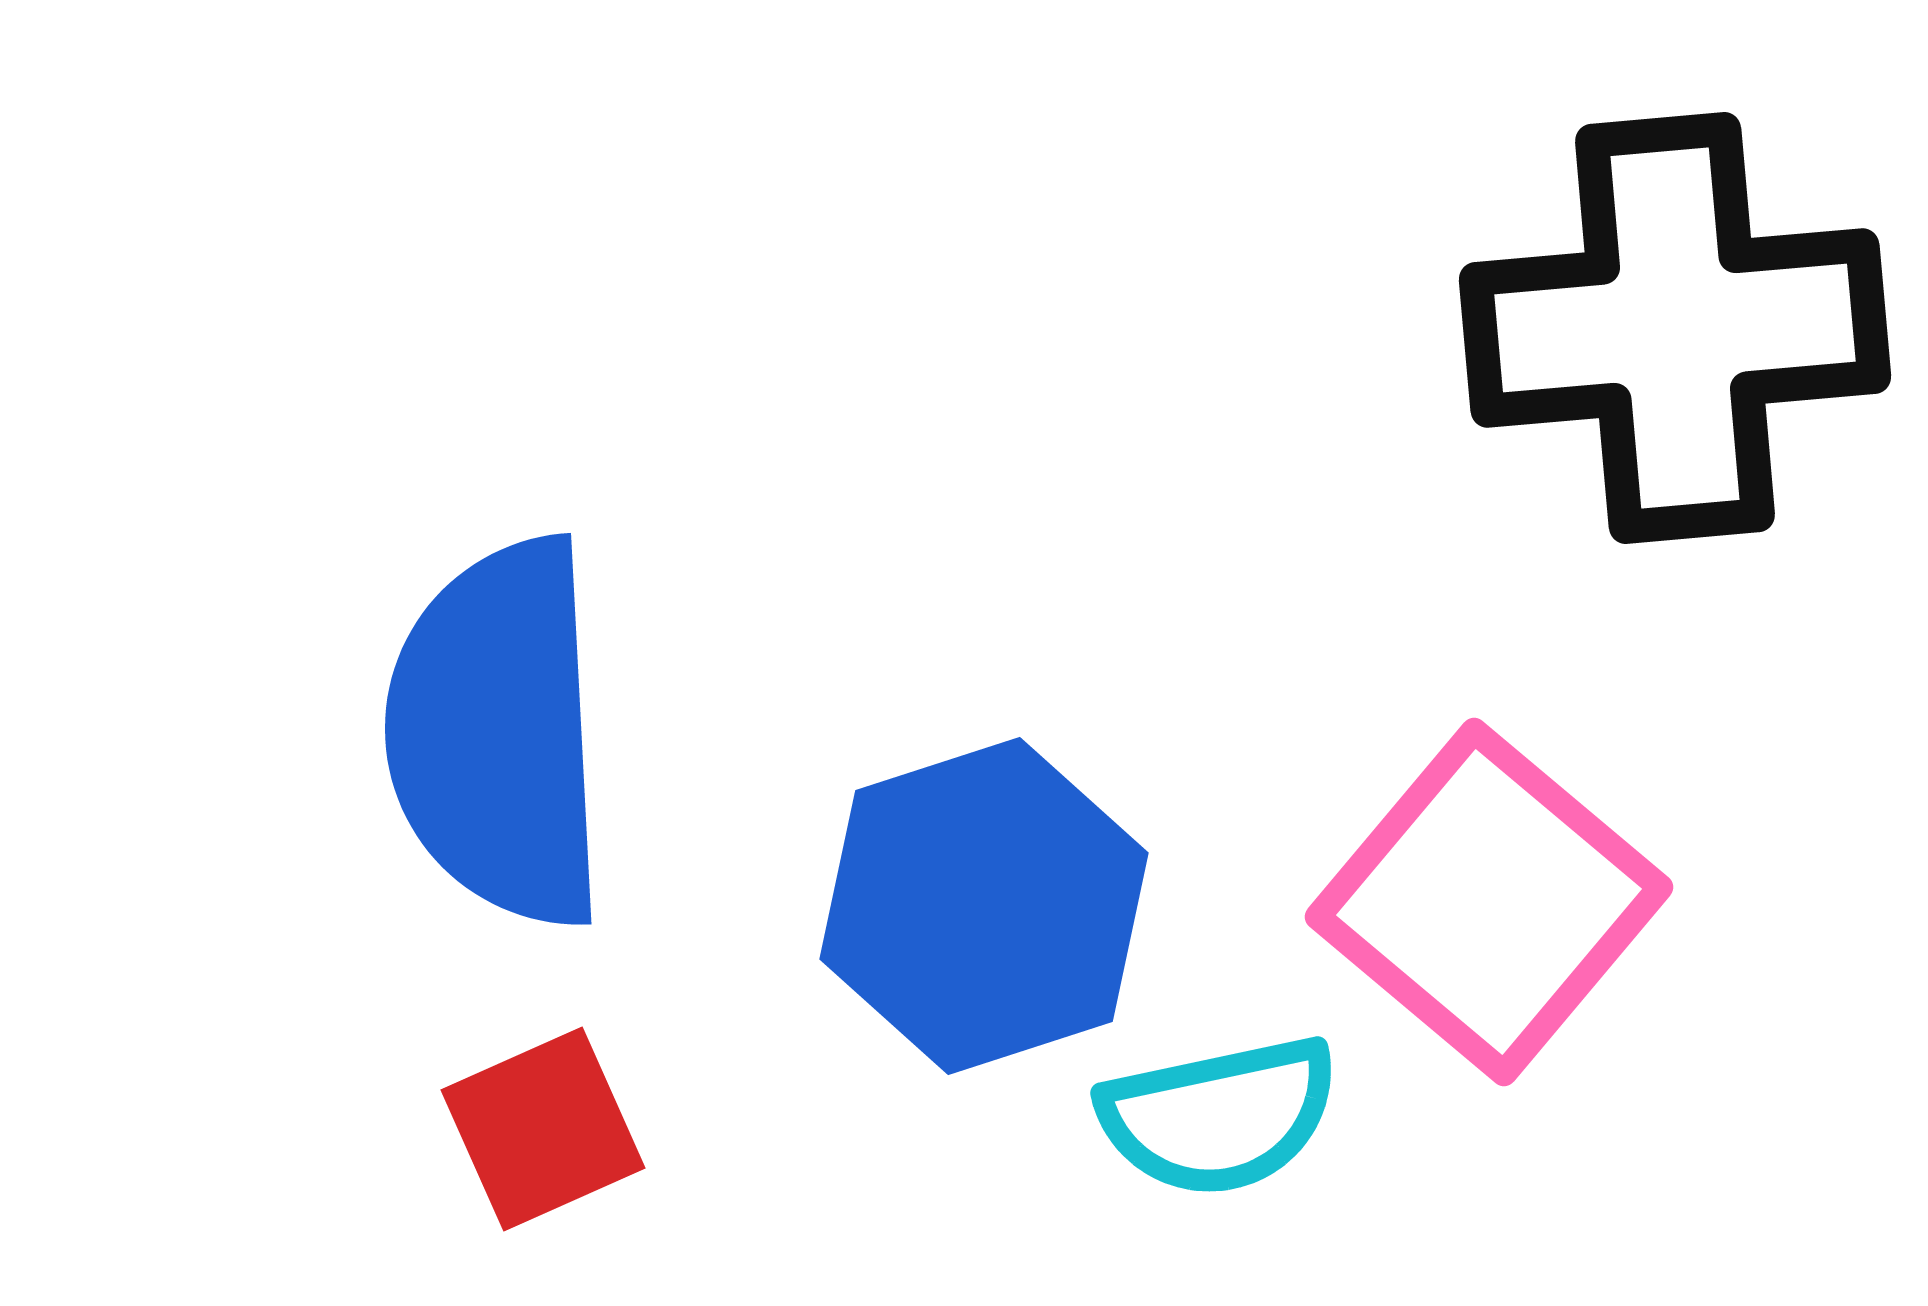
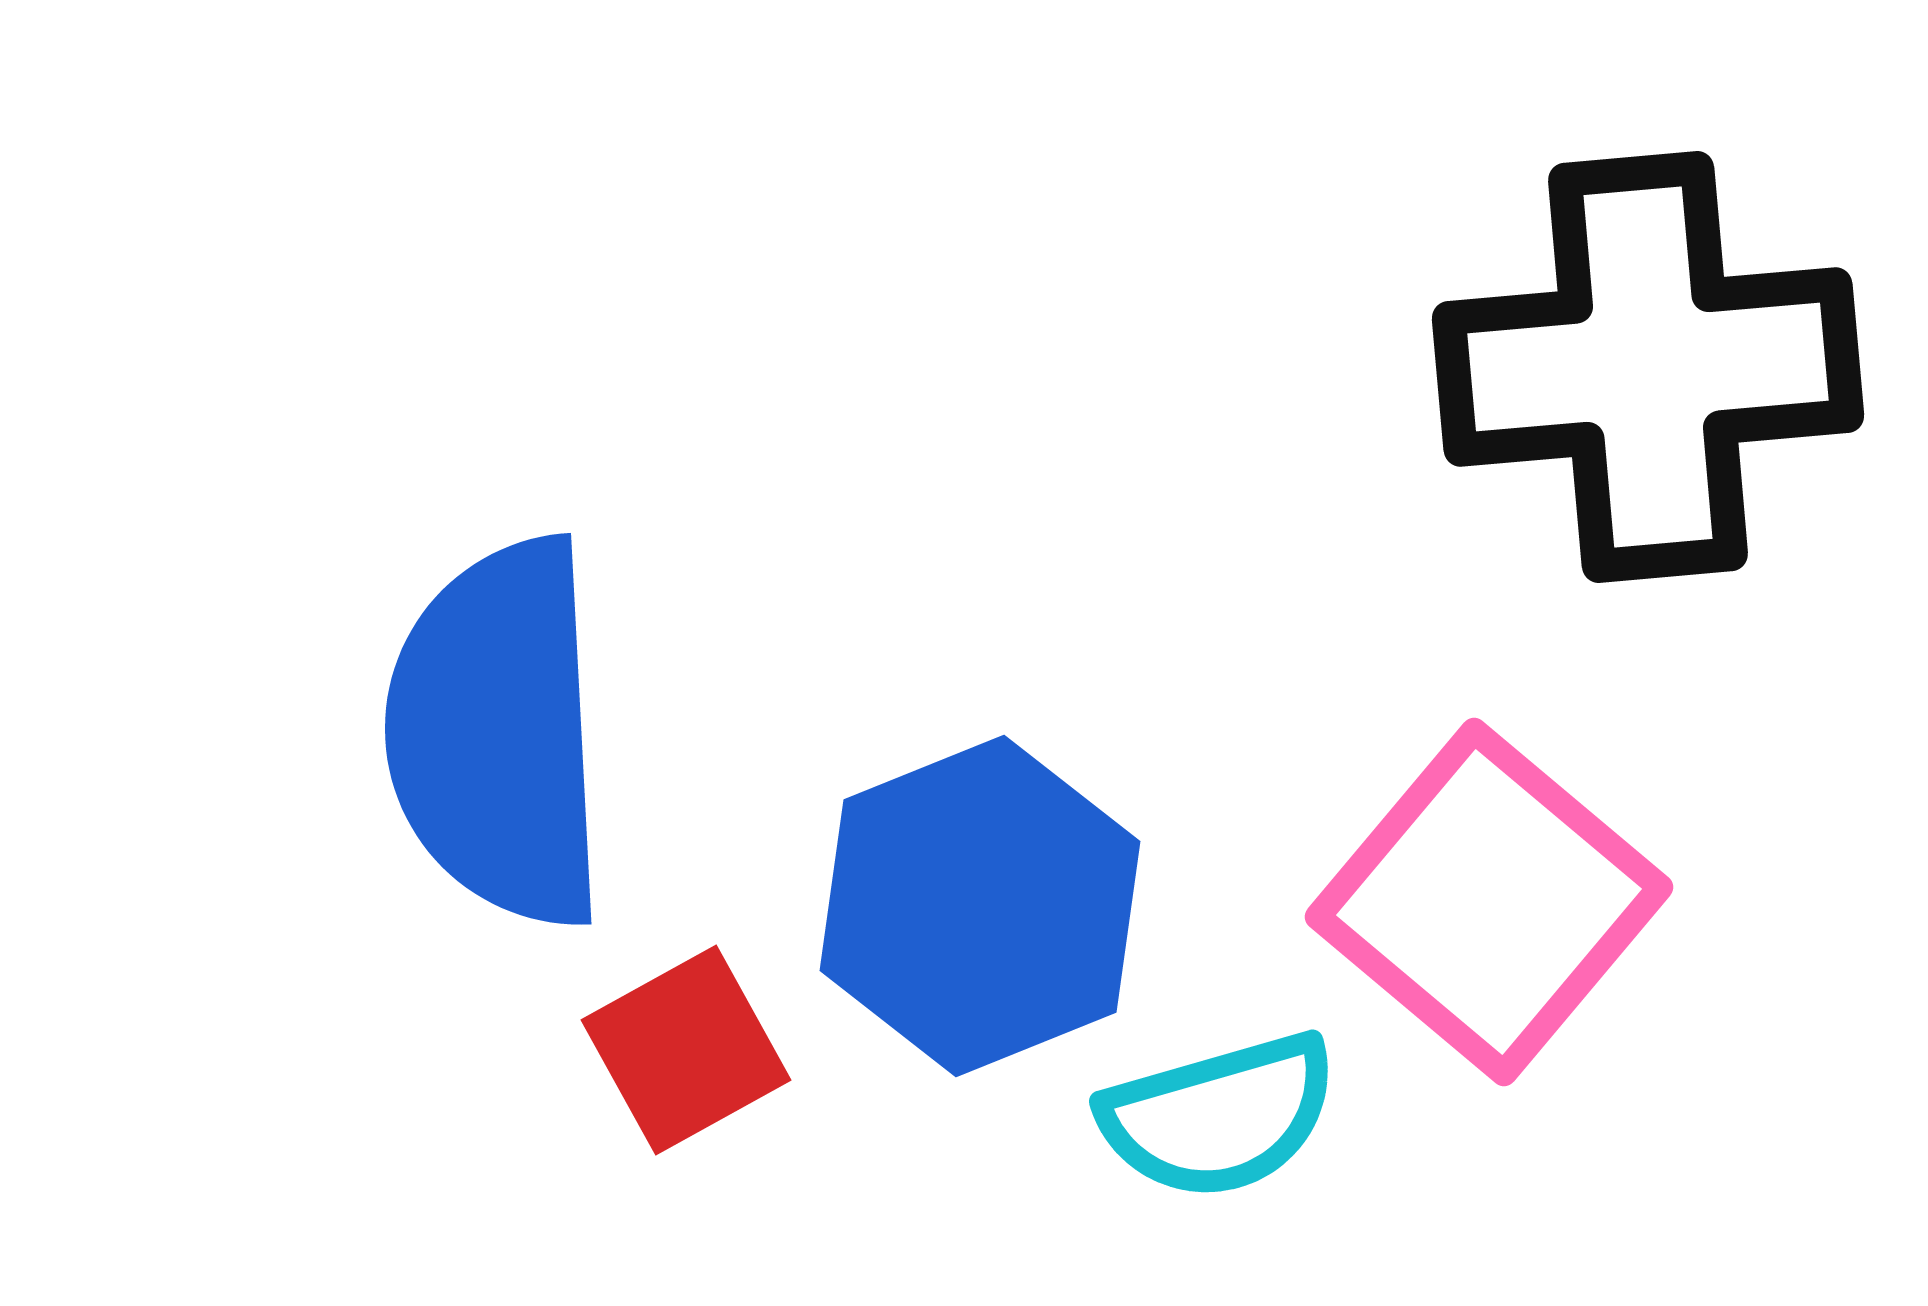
black cross: moved 27 px left, 39 px down
blue hexagon: moved 4 px left; rotated 4 degrees counterclockwise
cyan semicircle: rotated 4 degrees counterclockwise
red square: moved 143 px right, 79 px up; rotated 5 degrees counterclockwise
